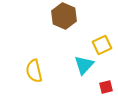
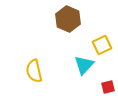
brown hexagon: moved 4 px right, 3 px down
red square: moved 2 px right
